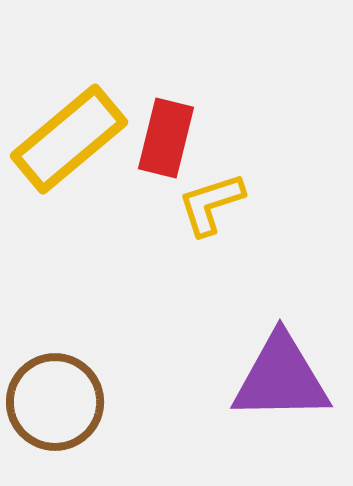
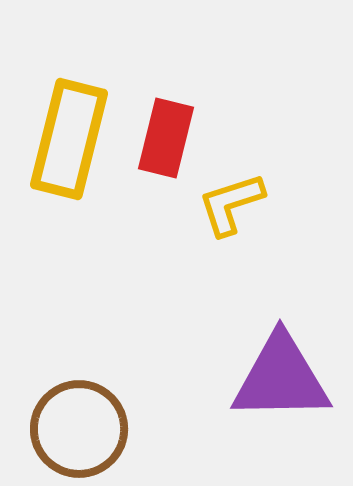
yellow rectangle: rotated 36 degrees counterclockwise
yellow L-shape: moved 20 px right
brown circle: moved 24 px right, 27 px down
